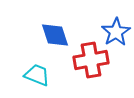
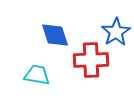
red cross: rotated 8 degrees clockwise
cyan trapezoid: rotated 12 degrees counterclockwise
